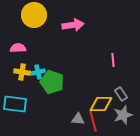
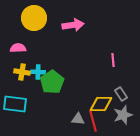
yellow circle: moved 3 px down
cyan cross: rotated 16 degrees clockwise
green pentagon: rotated 20 degrees clockwise
